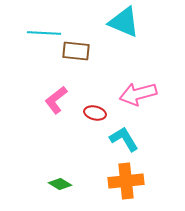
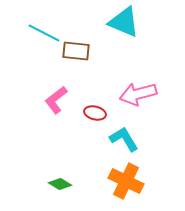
cyan line: rotated 24 degrees clockwise
orange cross: rotated 32 degrees clockwise
